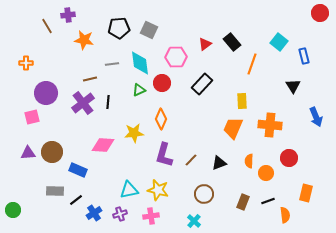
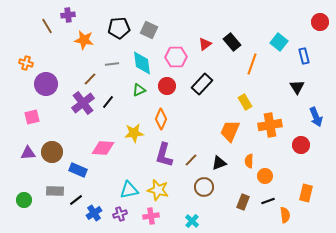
red circle at (320, 13): moved 9 px down
orange cross at (26, 63): rotated 16 degrees clockwise
cyan diamond at (140, 63): moved 2 px right
brown line at (90, 79): rotated 32 degrees counterclockwise
red circle at (162, 83): moved 5 px right, 3 px down
black triangle at (293, 86): moved 4 px right, 1 px down
purple circle at (46, 93): moved 9 px up
yellow rectangle at (242, 101): moved 3 px right, 1 px down; rotated 28 degrees counterclockwise
black line at (108, 102): rotated 32 degrees clockwise
orange cross at (270, 125): rotated 15 degrees counterclockwise
orange trapezoid at (233, 128): moved 3 px left, 3 px down
pink diamond at (103, 145): moved 3 px down
red circle at (289, 158): moved 12 px right, 13 px up
orange circle at (266, 173): moved 1 px left, 3 px down
brown circle at (204, 194): moved 7 px up
green circle at (13, 210): moved 11 px right, 10 px up
cyan cross at (194, 221): moved 2 px left
